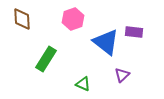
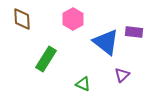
pink hexagon: rotated 10 degrees counterclockwise
